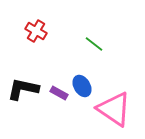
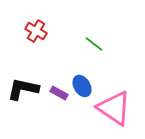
pink triangle: moved 1 px up
